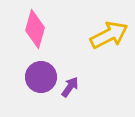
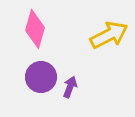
purple arrow: rotated 15 degrees counterclockwise
